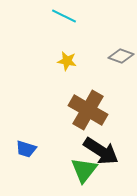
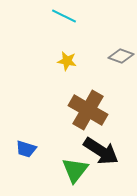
green triangle: moved 9 px left
